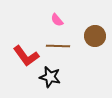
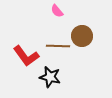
pink semicircle: moved 9 px up
brown circle: moved 13 px left
